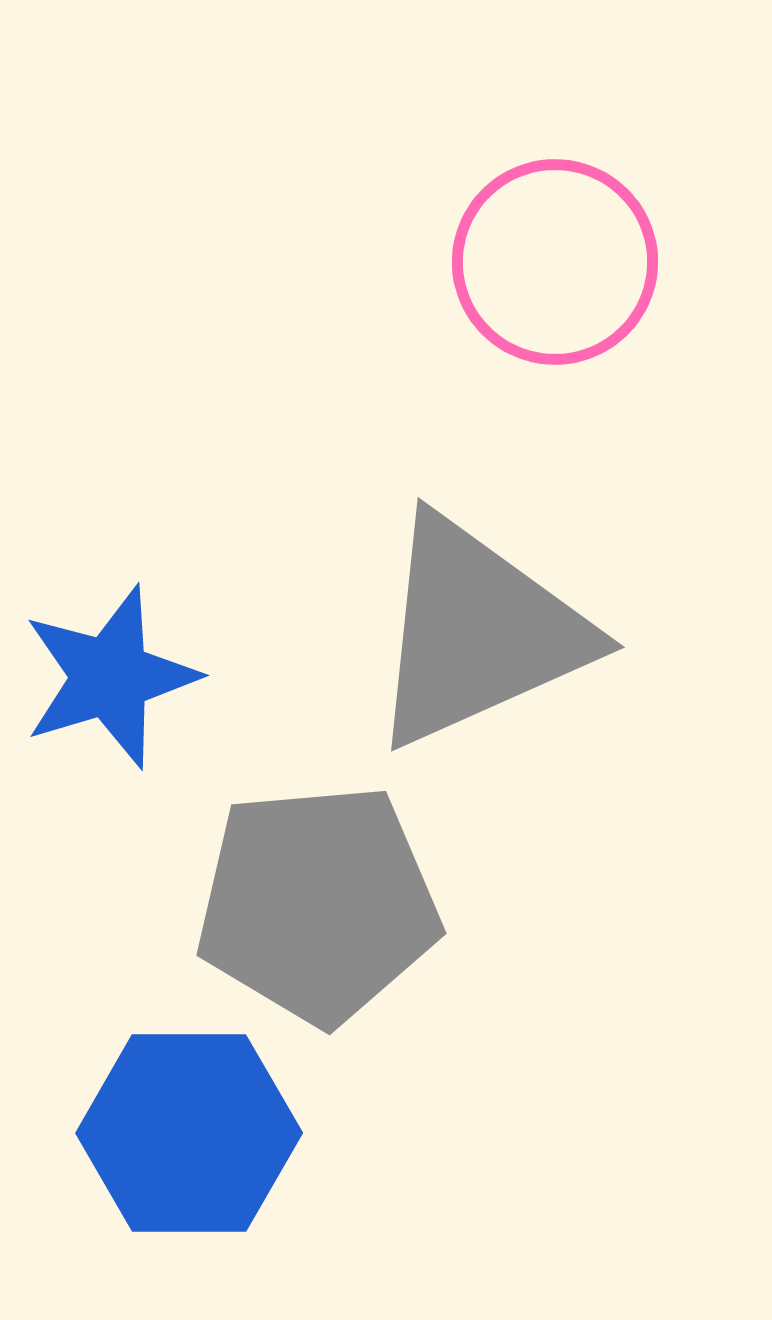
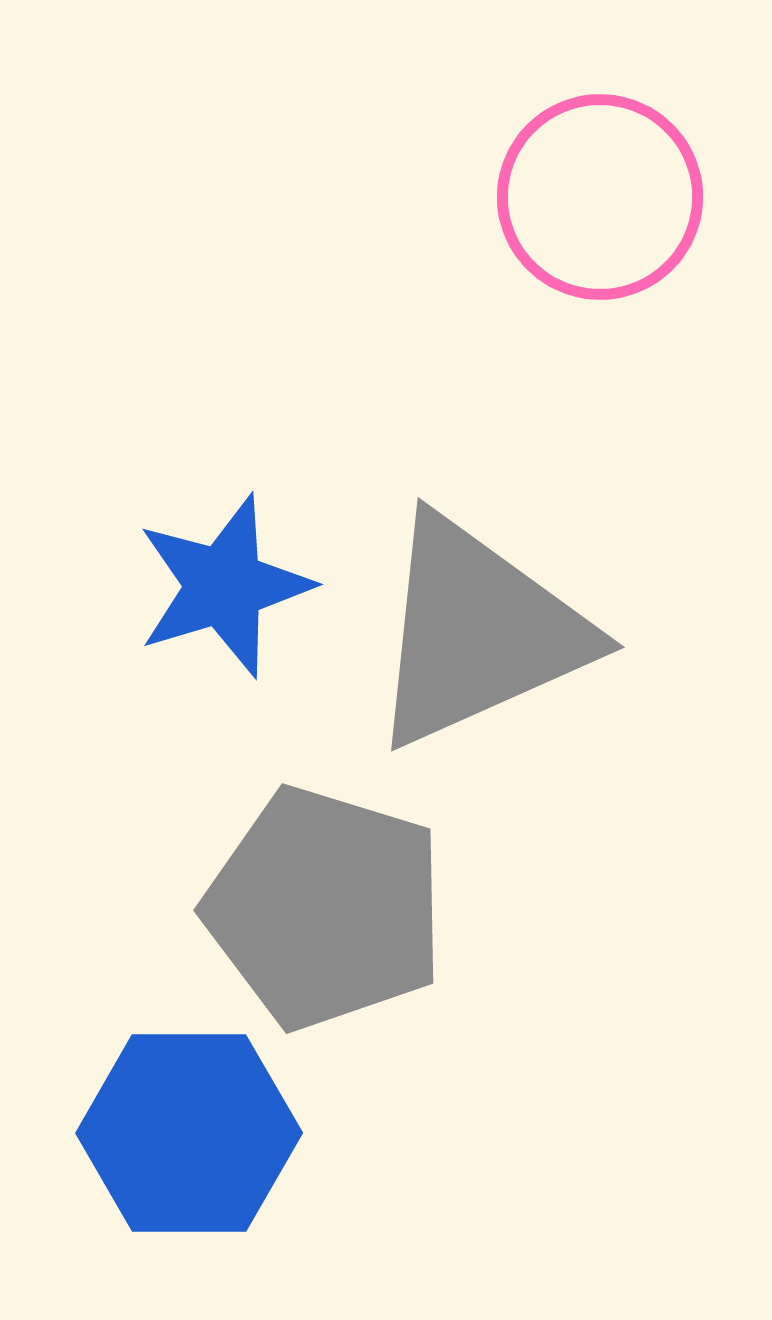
pink circle: moved 45 px right, 65 px up
blue star: moved 114 px right, 91 px up
gray pentagon: moved 7 px right, 4 px down; rotated 22 degrees clockwise
